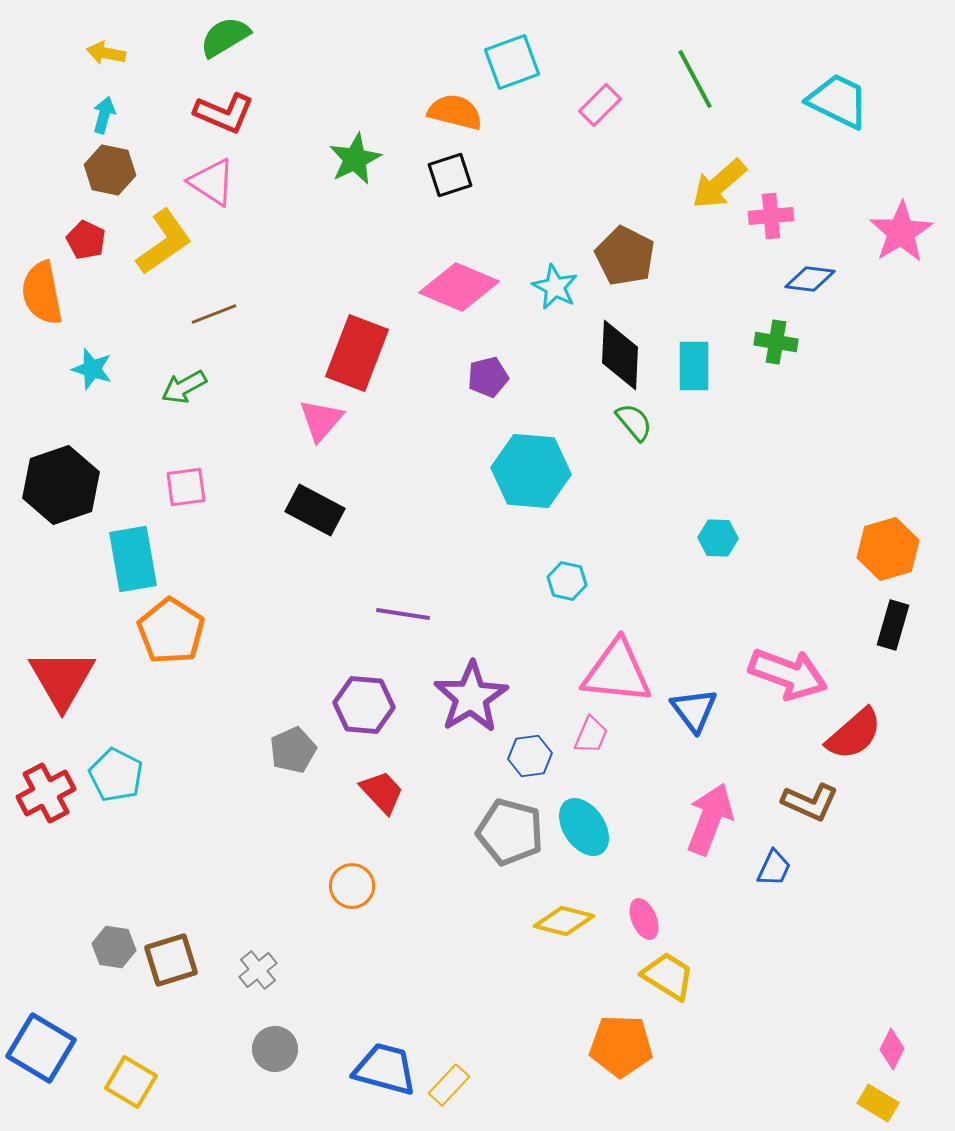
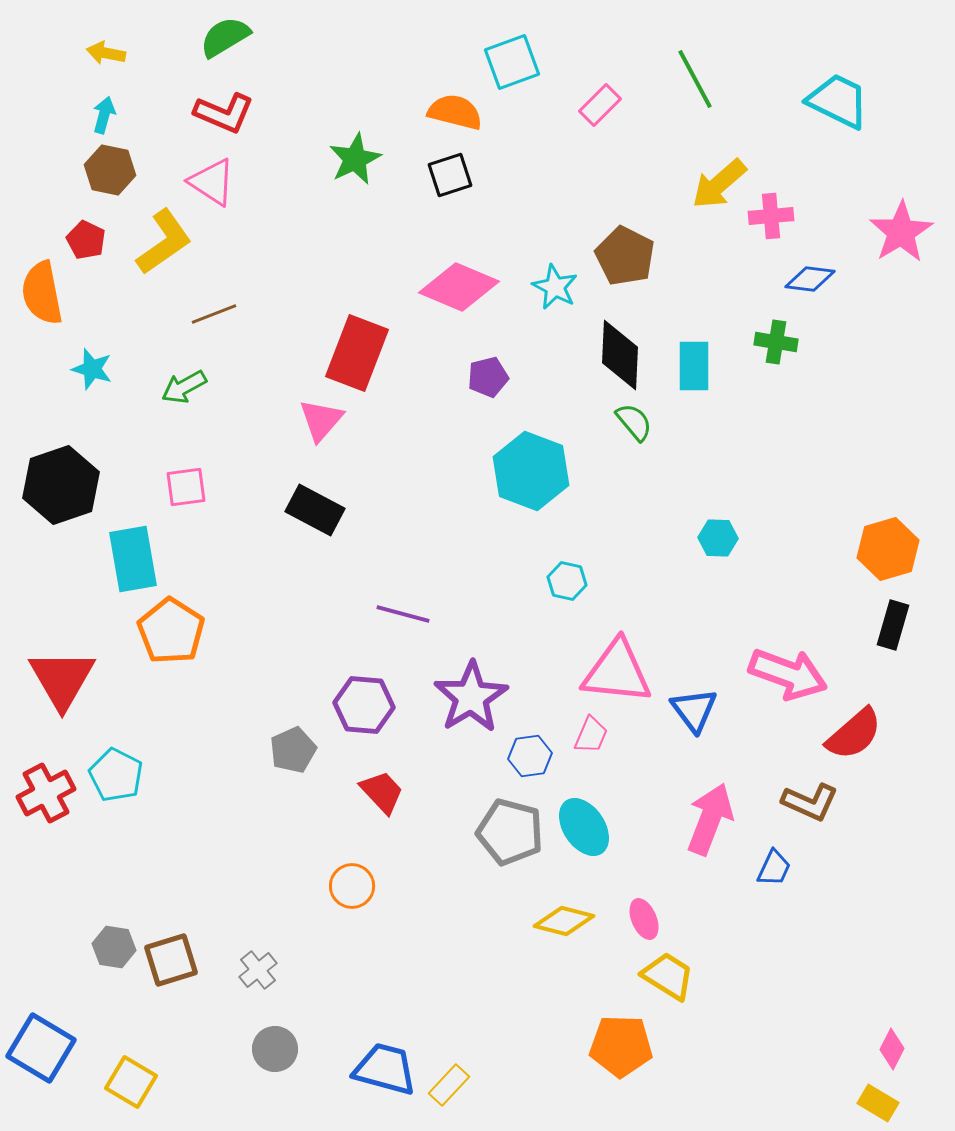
cyan hexagon at (531, 471): rotated 16 degrees clockwise
purple line at (403, 614): rotated 6 degrees clockwise
